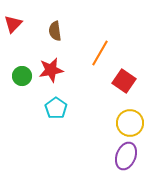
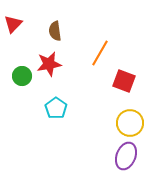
red star: moved 2 px left, 6 px up
red square: rotated 15 degrees counterclockwise
